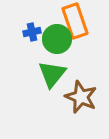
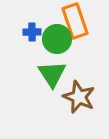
blue cross: rotated 12 degrees clockwise
green triangle: rotated 12 degrees counterclockwise
brown star: moved 2 px left
